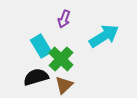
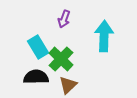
cyan arrow: rotated 56 degrees counterclockwise
cyan rectangle: moved 3 px left, 1 px down
black semicircle: rotated 15 degrees clockwise
brown triangle: moved 4 px right
